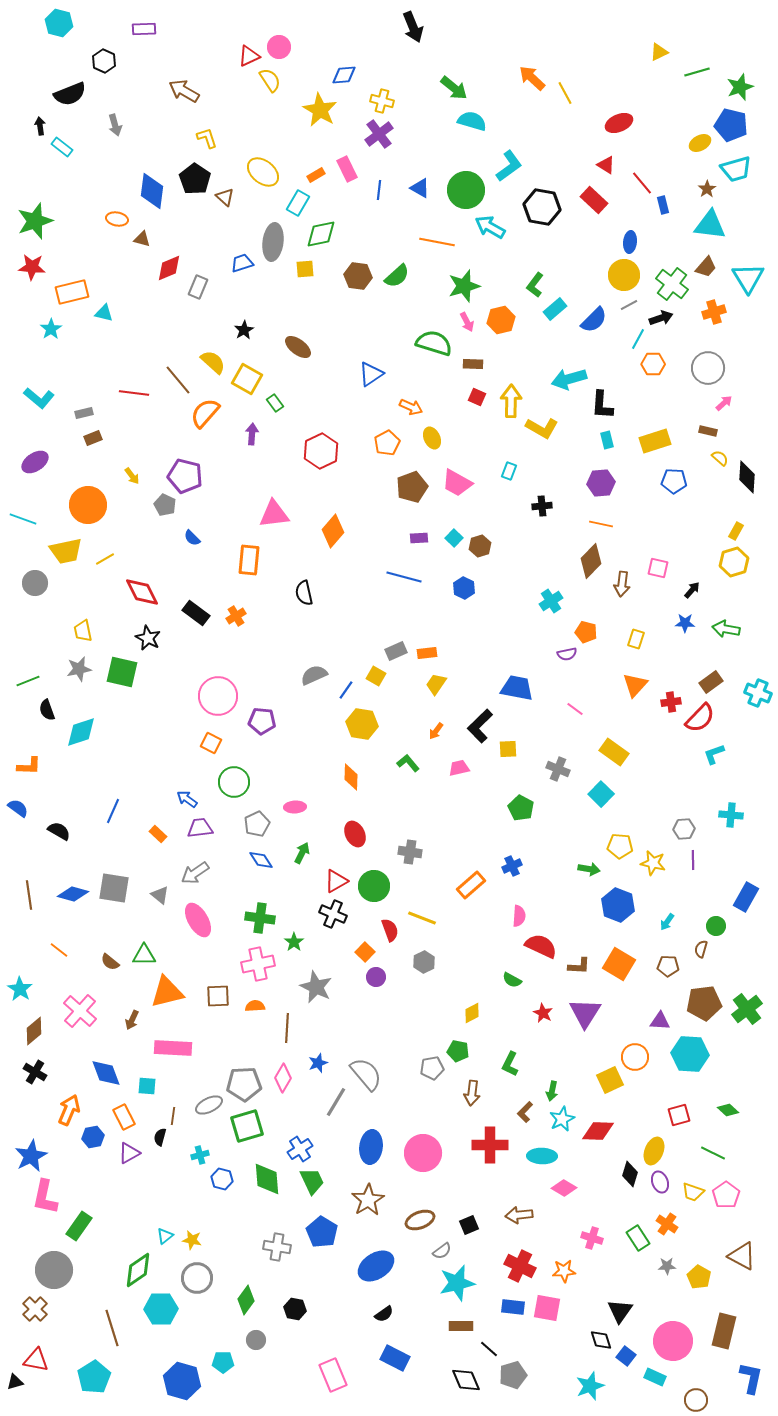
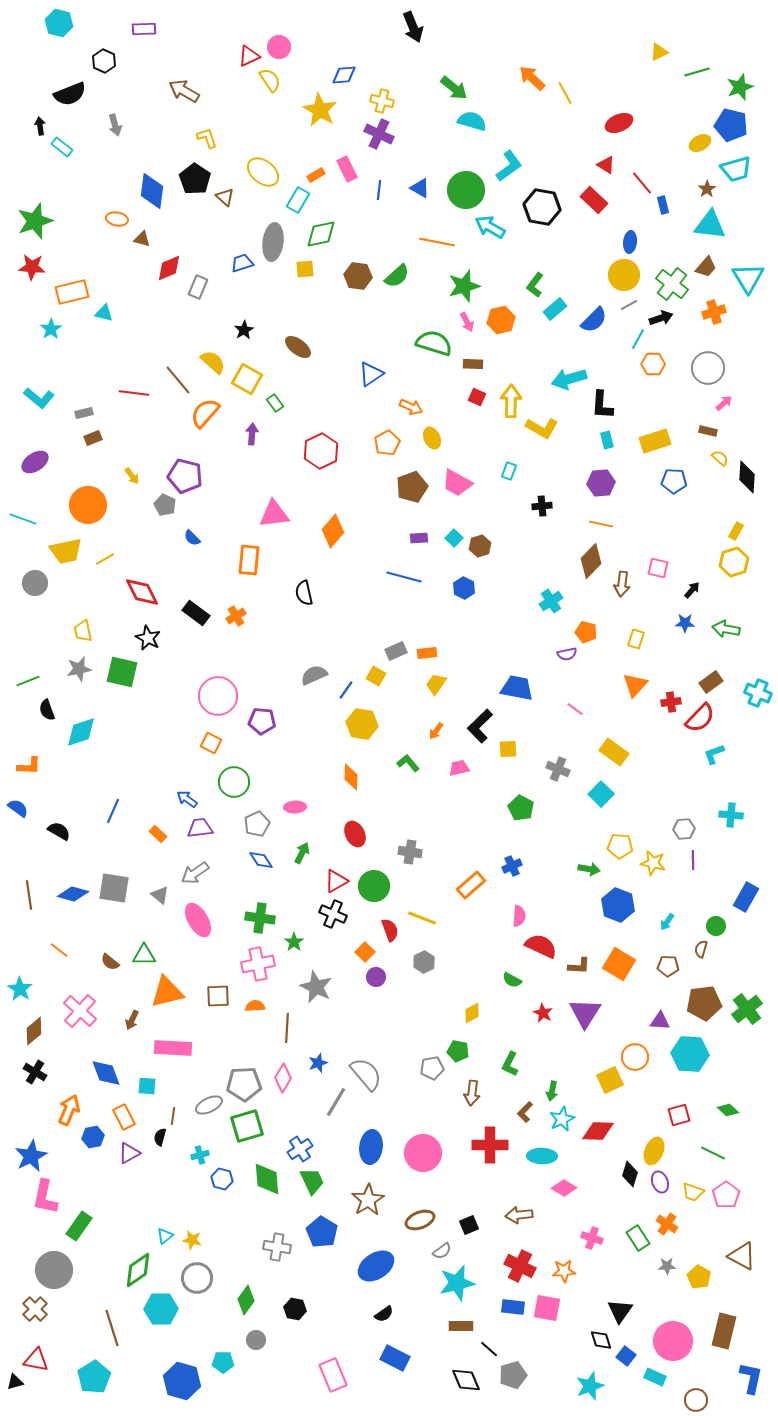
purple cross at (379, 134): rotated 28 degrees counterclockwise
cyan rectangle at (298, 203): moved 3 px up
